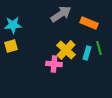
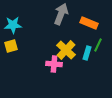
gray arrow: rotated 35 degrees counterclockwise
green line: moved 1 px left, 3 px up; rotated 40 degrees clockwise
